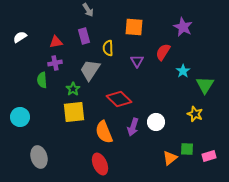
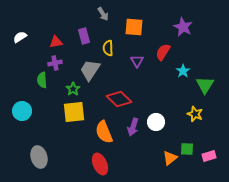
gray arrow: moved 15 px right, 4 px down
cyan circle: moved 2 px right, 6 px up
